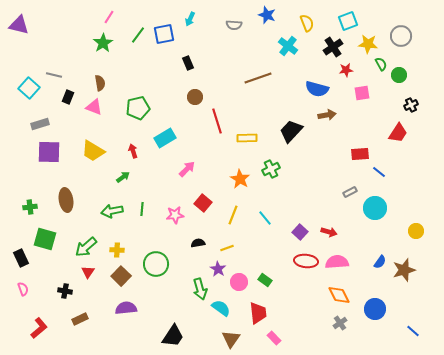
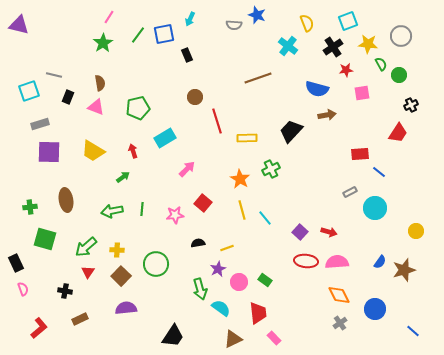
blue star at (267, 15): moved 10 px left
black rectangle at (188, 63): moved 1 px left, 8 px up
cyan square at (29, 88): moved 3 px down; rotated 30 degrees clockwise
pink triangle at (94, 107): moved 2 px right
yellow line at (233, 215): moved 9 px right, 5 px up; rotated 36 degrees counterclockwise
black rectangle at (21, 258): moved 5 px left, 5 px down
purple star at (218, 269): rotated 14 degrees clockwise
brown triangle at (231, 339): moved 2 px right; rotated 30 degrees clockwise
